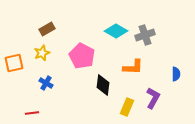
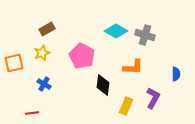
gray cross: rotated 36 degrees clockwise
blue cross: moved 2 px left, 1 px down
yellow rectangle: moved 1 px left, 1 px up
